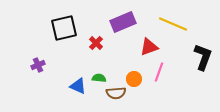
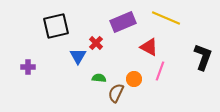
yellow line: moved 7 px left, 6 px up
black square: moved 8 px left, 2 px up
red triangle: rotated 48 degrees clockwise
purple cross: moved 10 px left, 2 px down; rotated 24 degrees clockwise
pink line: moved 1 px right, 1 px up
blue triangle: moved 30 px up; rotated 36 degrees clockwise
brown semicircle: rotated 120 degrees clockwise
